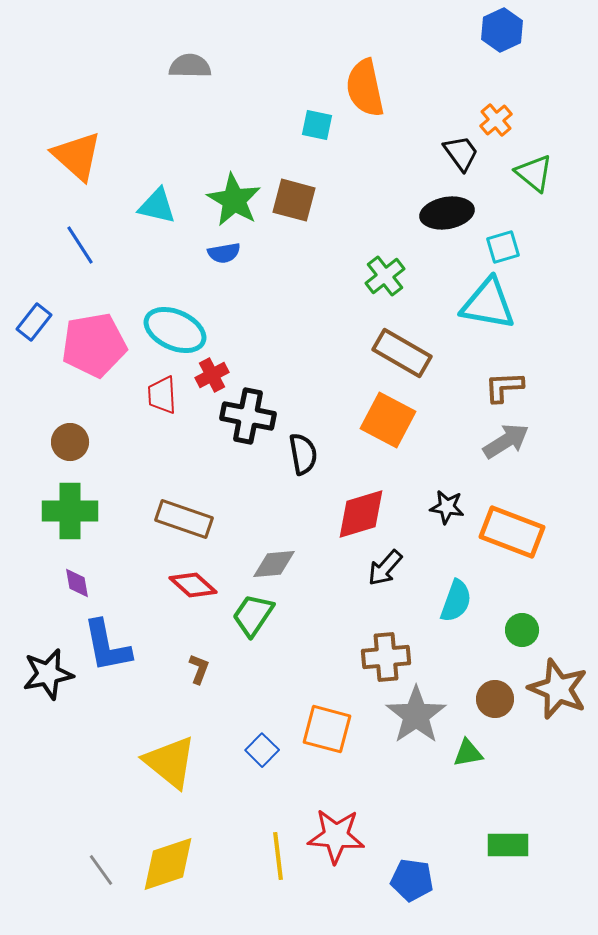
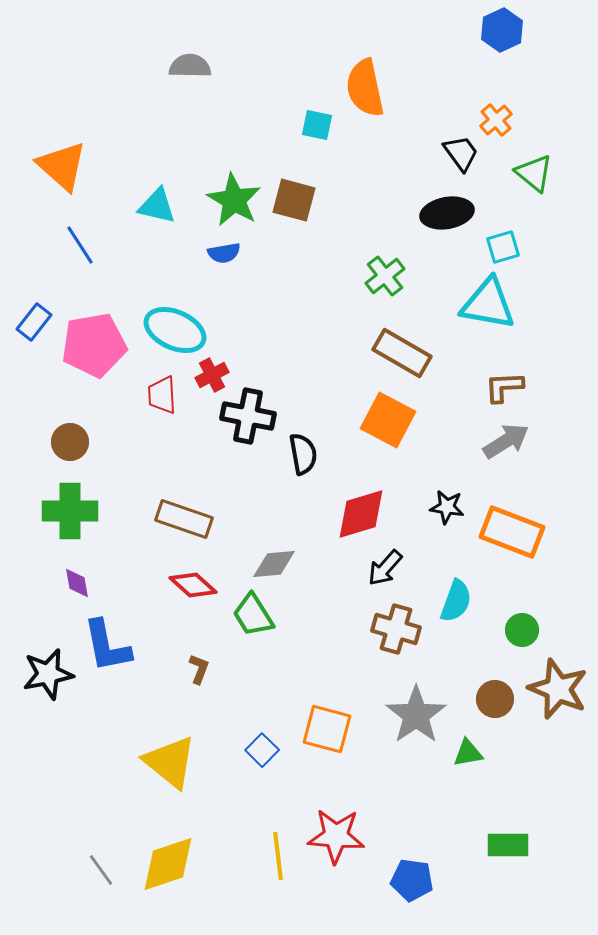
orange triangle at (77, 156): moved 15 px left, 10 px down
green trapezoid at (253, 615): rotated 66 degrees counterclockwise
brown cross at (386, 657): moved 10 px right, 28 px up; rotated 21 degrees clockwise
